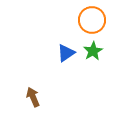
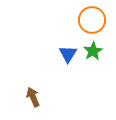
blue triangle: moved 2 px right, 1 px down; rotated 24 degrees counterclockwise
